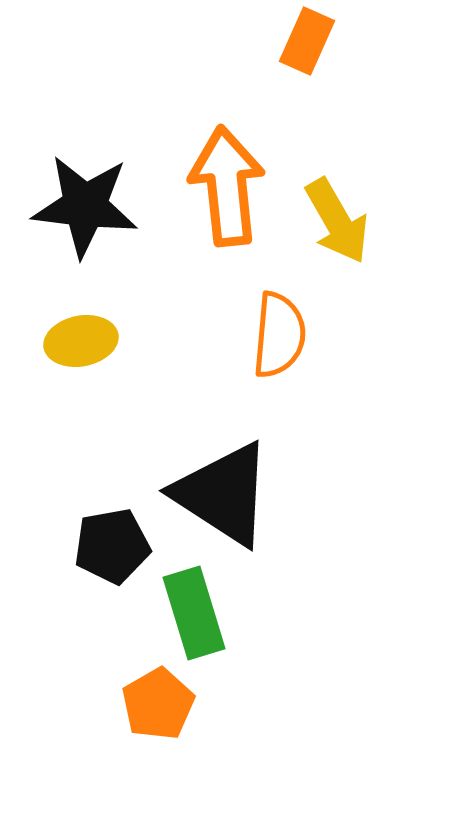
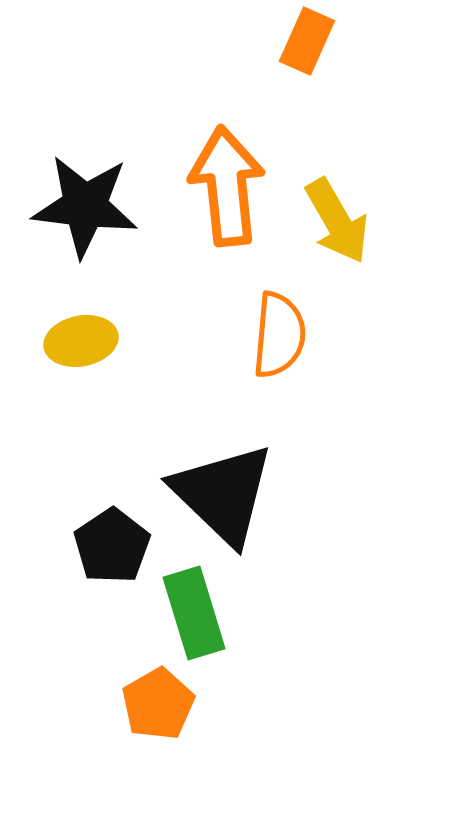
black triangle: rotated 11 degrees clockwise
black pentagon: rotated 24 degrees counterclockwise
